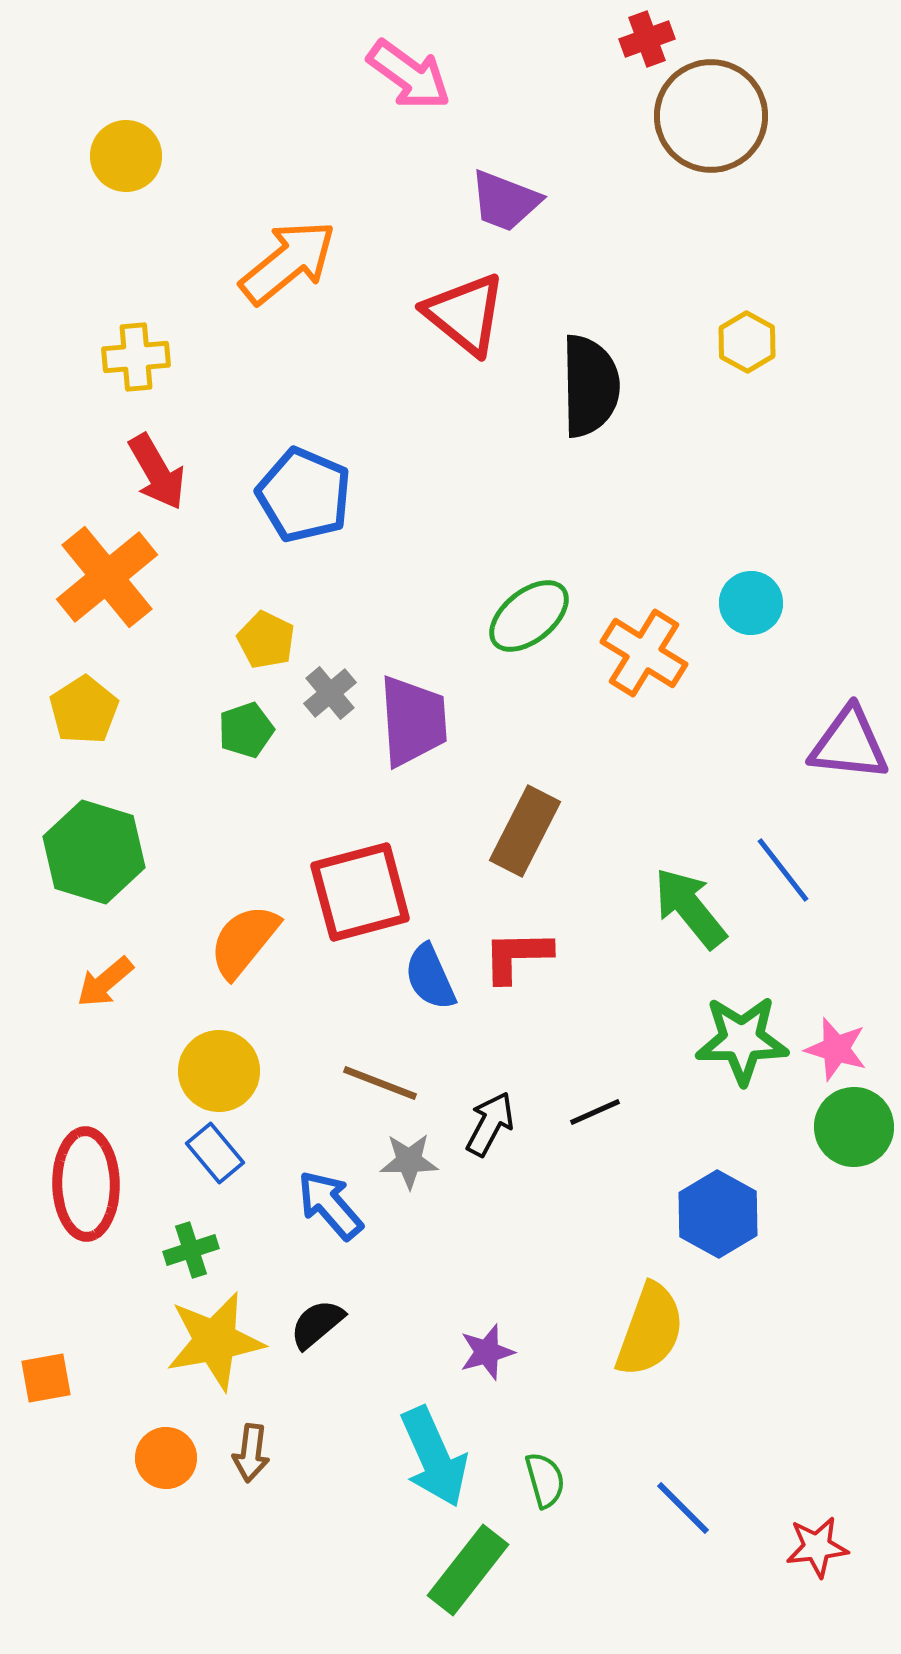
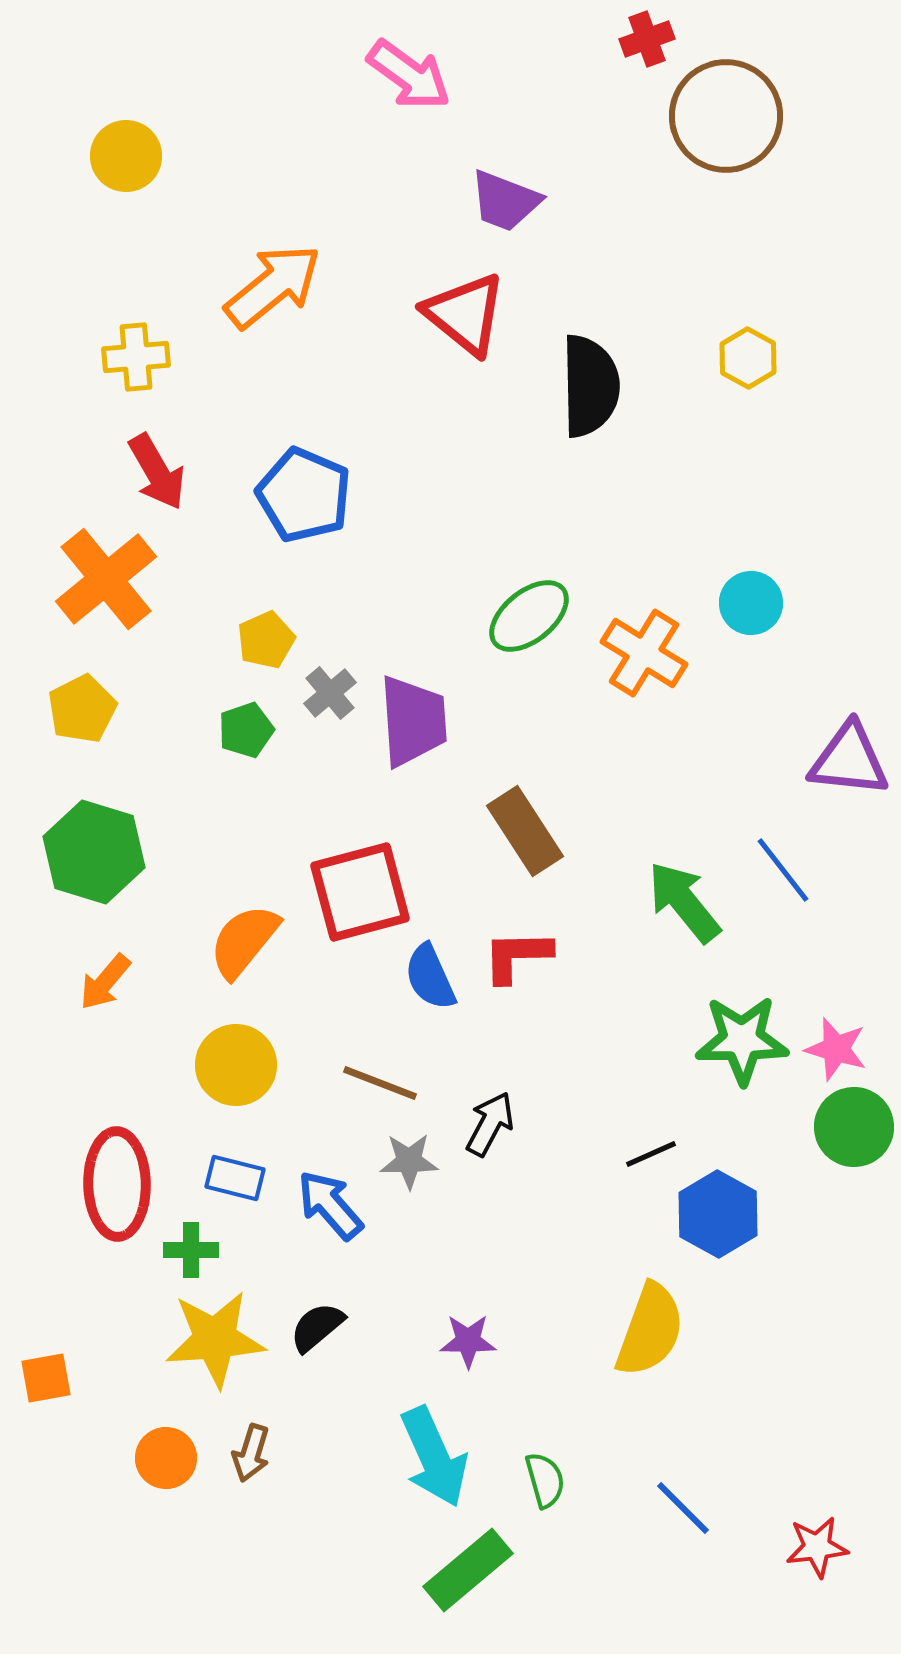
brown circle at (711, 116): moved 15 px right
orange arrow at (288, 262): moved 15 px left, 24 px down
yellow hexagon at (747, 342): moved 1 px right, 16 px down
orange cross at (107, 577): moved 1 px left, 2 px down
yellow pentagon at (266, 640): rotated 22 degrees clockwise
yellow pentagon at (84, 710): moved 2 px left, 1 px up; rotated 6 degrees clockwise
purple triangle at (849, 744): moved 16 px down
brown rectangle at (525, 831): rotated 60 degrees counterclockwise
green arrow at (690, 908): moved 6 px left, 6 px up
orange arrow at (105, 982): rotated 10 degrees counterclockwise
yellow circle at (219, 1071): moved 17 px right, 6 px up
black line at (595, 1112): moved 56 px right, 42 px down
blue rectangle at (215, 1153): moved 20 px right, 25 px down; rotated 36 degrees counterclockwise
red ellipse at (86, 1184): moved 31 px right
green cross at (191, 1250): rotated 18 degrees clockwise
black semicircle at (317, 1324): moved 3 px down
yellow star at (215, 1341): moved 2 px up; rotated 6 degrees clockwise
purple star at (487, 1352): moved 19 px left, 11 px up; rotated 16 degrees clockwise
brown arrow at (251, 1453): rotated 10 degrees clockwise
green rectangle at (468, 1570): rotated 12 degrees clockwise
